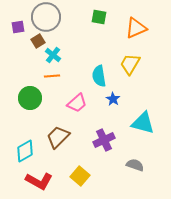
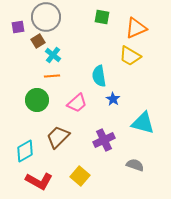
green square: moved 3 px right
yellow trapezoid: moved 8 px up; rotated 90 degrees counterclockwise
green circle: moved 7 px right, 2 px down
